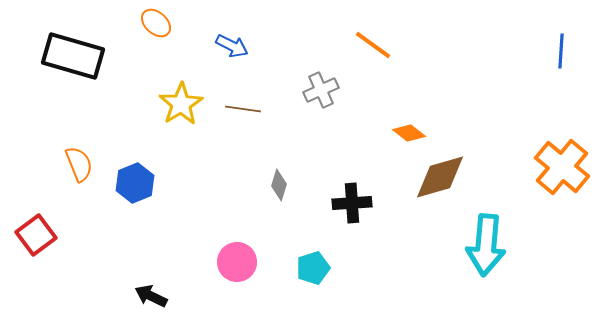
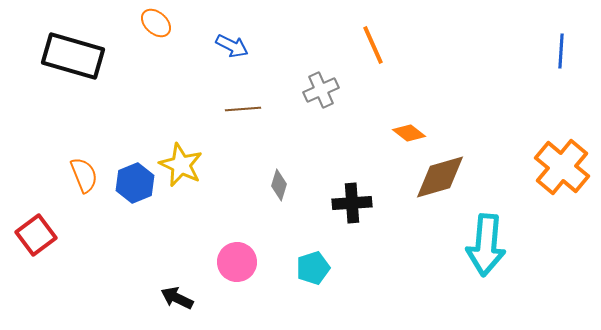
orange line: rotated 30 degrees clockwise
yellow star: moved 61 px down; rotated 15 degrees counterclockwise
brown line: rotated 12 degrees counterclockwise
orange semicircle: moved 5 px right, 11 px down
black arrow: moved 26 px right, 2 px down
